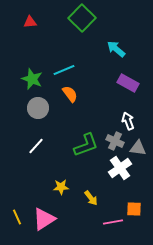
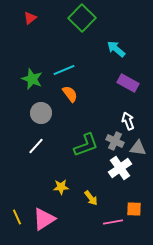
red triangle: moved 4 px up; rotated 32 degrees counterclockwise
gray circle: moved 3 px right, 5 px down
